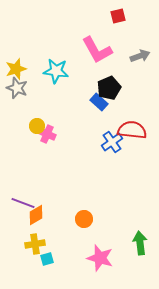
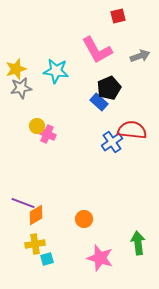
gray star: moved 4 px right; rotated 30 degrees counterclockwise
green arrow: moved 2 px left
